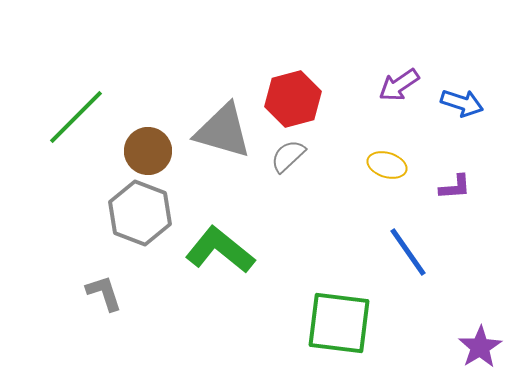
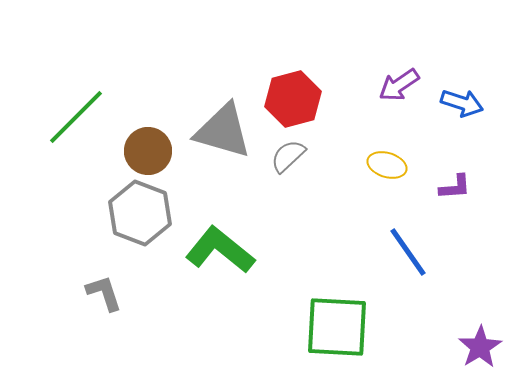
green square: moved 2 px left, 4 px down; rotated 4 degrees counterclockwise
